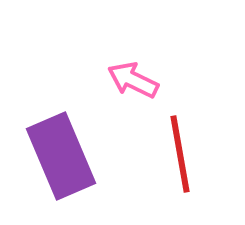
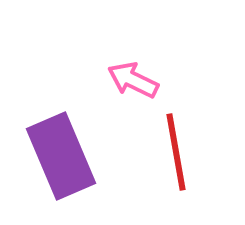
red line: moved 4 px left, 2 px up
